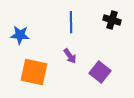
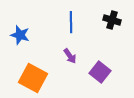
blue star: rotated 12 degrees clockwise
orange square: moved 1 px left, 6 px down; rotated 16 degrees clockwise
